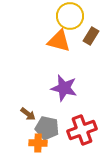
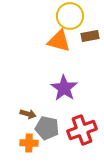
brown rectangle: moved 1 px left; rotated 48 degrees clockwise
purple star: rotated 20 degrees clockwise
brown arrow: rotated 21 degrees counterclockwise
orange cross: moved 9 px left
